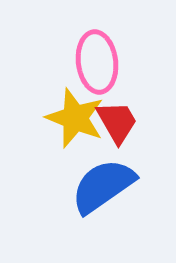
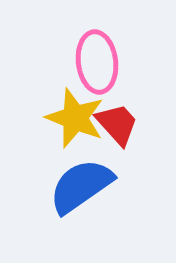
red trapezoid: moved 2 px down; rotated 12 degrees counterclockwise
blue semicircle: moved 22 px left
